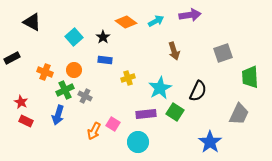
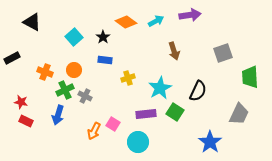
red star: rotated 16 degrees counterclockwise
